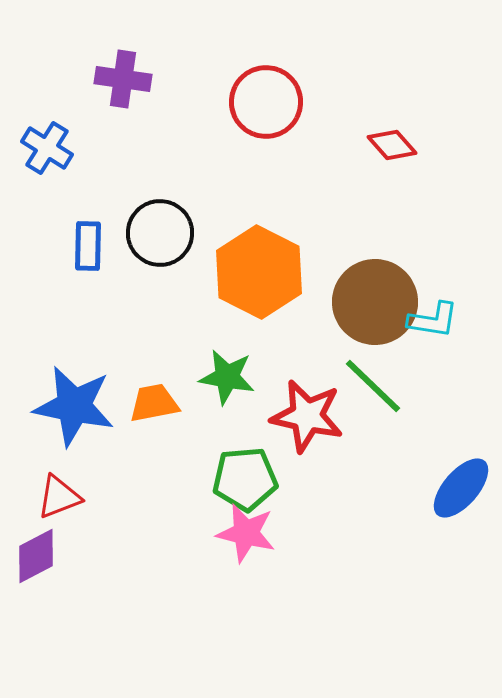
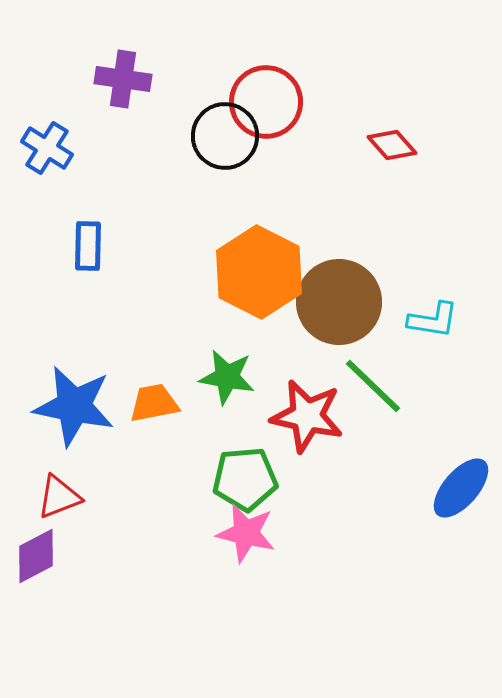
black circle: moved 65 px right, 97 px up
brown circle: moved 36 px left
